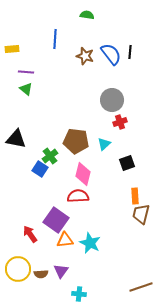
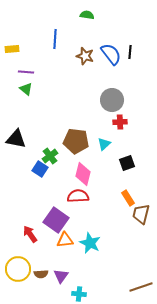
red cross: rotated 16 degrees clockwise
orange rectangle: moved 7 px left, 2 px down; rotated 28 degrees counterclockwise
purple triangle: moved 5 px down
